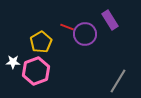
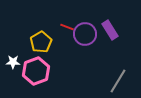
purple rectangle: moved 10 px down
